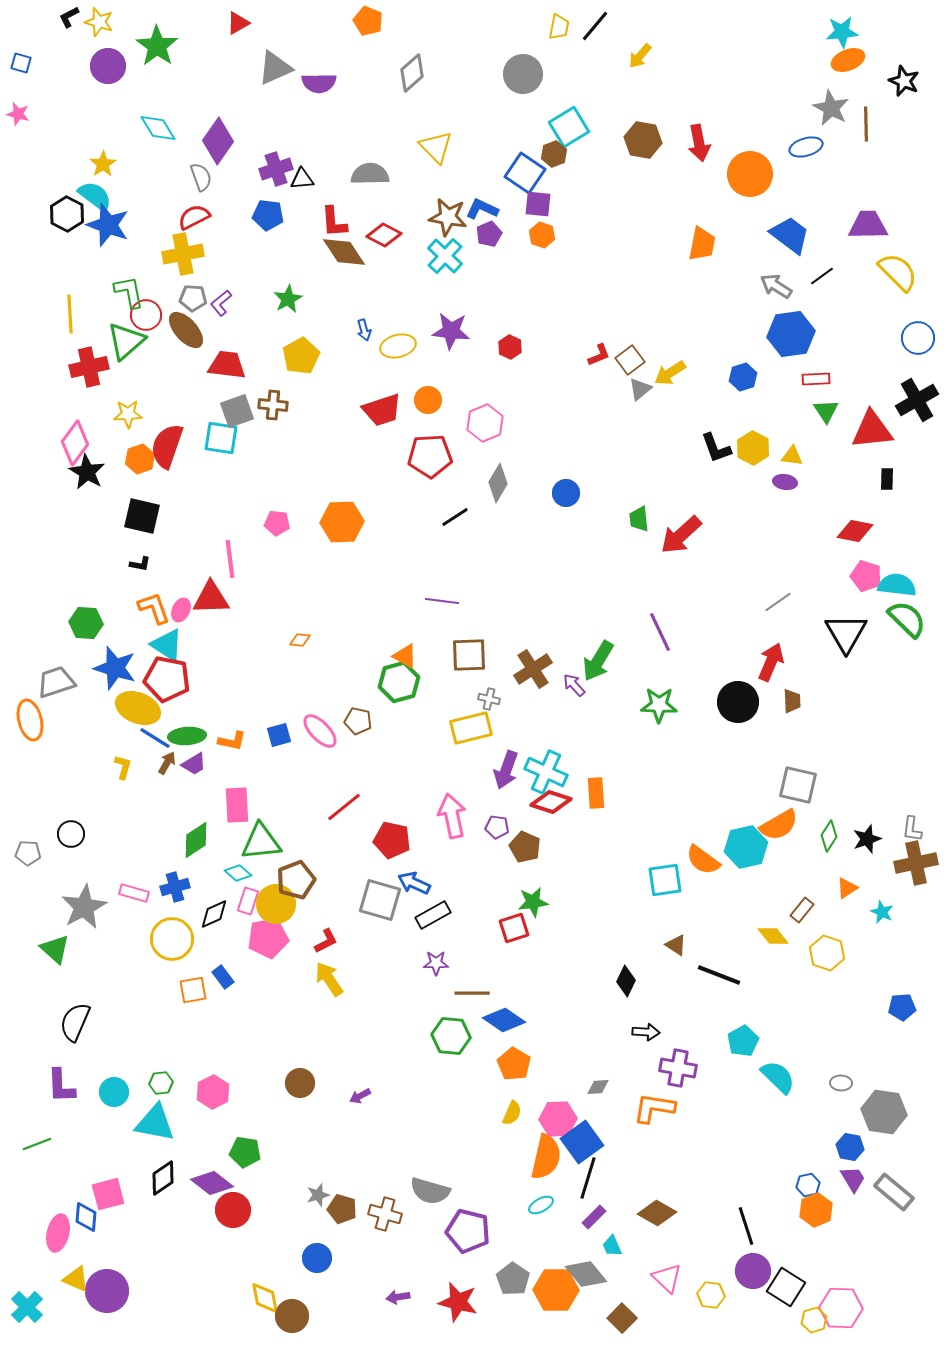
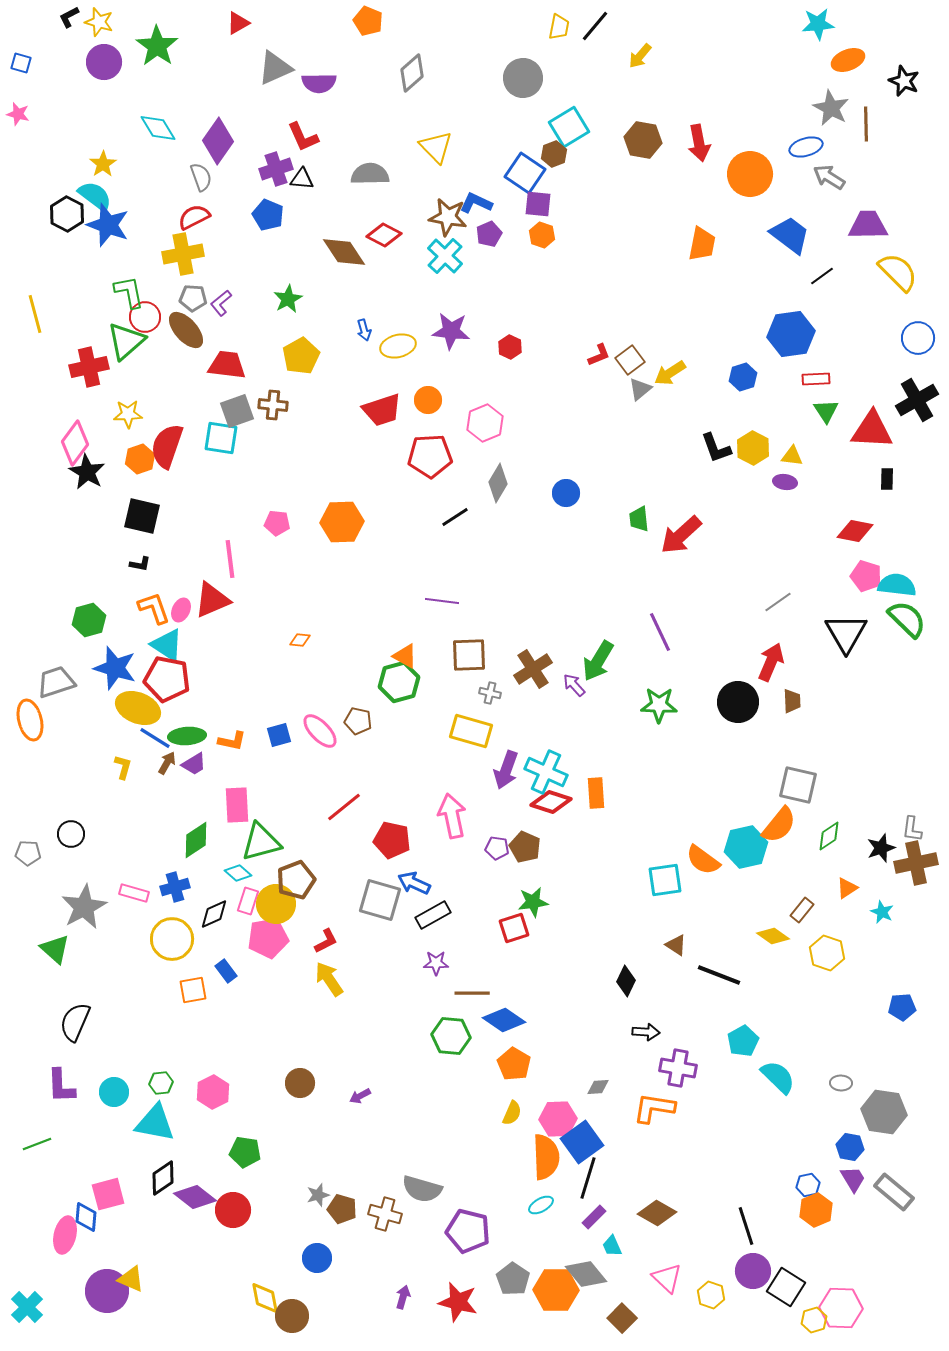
cyan star at (842, 32): moved 24 px left, 8 px up
purple circle at (108, 66): moved 4 px left, 4 px up
gray circle at (523, 74): moved 4 px down
black triangle at (302, 179): rotated 10 degrees clockwise
blue L-shape at (482, 209): moved 6 px left, 6 px up
blue pentagon at (268, 215): rotated 16 degrees clockwise
red L-shape at (334, 222): moved 31 px left, 85 px up; rotated 20 degrees counterclockwise
gray arrow at (776, 286): moved 53 px right, 109 px up
yellow line at (70, 314): moved 35 px left; rotated 12 degrees counterclockwise
red circle at (146, 315): moved 1 px left, 2 px down
red triangle at (872, 430): rotated 9 degrees clockwise
red triangle at (211, 598): moved 1 px right, 2 px down; rotated 21 degrees counterclockwise
green hexagon at (86, 623): moved 3 px right, 3 px up; rotated 20 degrees counterclockwise
gray cross at (489, 699): moved 1 px right, 6 px up
yellow rectangle at (471, 728): moved 3 px down; rotated 30 degrees clockwise
orange semicircle at (779, 825): rotated 21 degrees counterclockwise
purple pentagon at (497, 827): moved 21 px down
green diamond at (829, 836): rotated 24 degrees clockwise
black star at (867, 839): moved 14 px right, 9 px down
green triangle at (261, 842): rotated 9 degrees counterclockwise
yellow diamond at (773, 936): rotated 16 degrees counterclockwise
blue rectangle at (223, 977): moved 3 px right, 6 px up
orange semicircle at (546, 1157): rotated 15 degrees counterclockwise
purple diamond at (212, 1183): moved 17 px left, 14 px down
gray semicircle at (430, 1191): moved 8 px left, 2 px up
pink ellipse at (58, 1233): moved 7 px right, 2 px down
yellow triangle at (76, 1279): moved 55 px right
yellow hexagon at (711, 1295): rotated 12 degrees clockwise
purple arrow at (398, 1297): moved 5 px right; rotated 115 degrees clockwise
